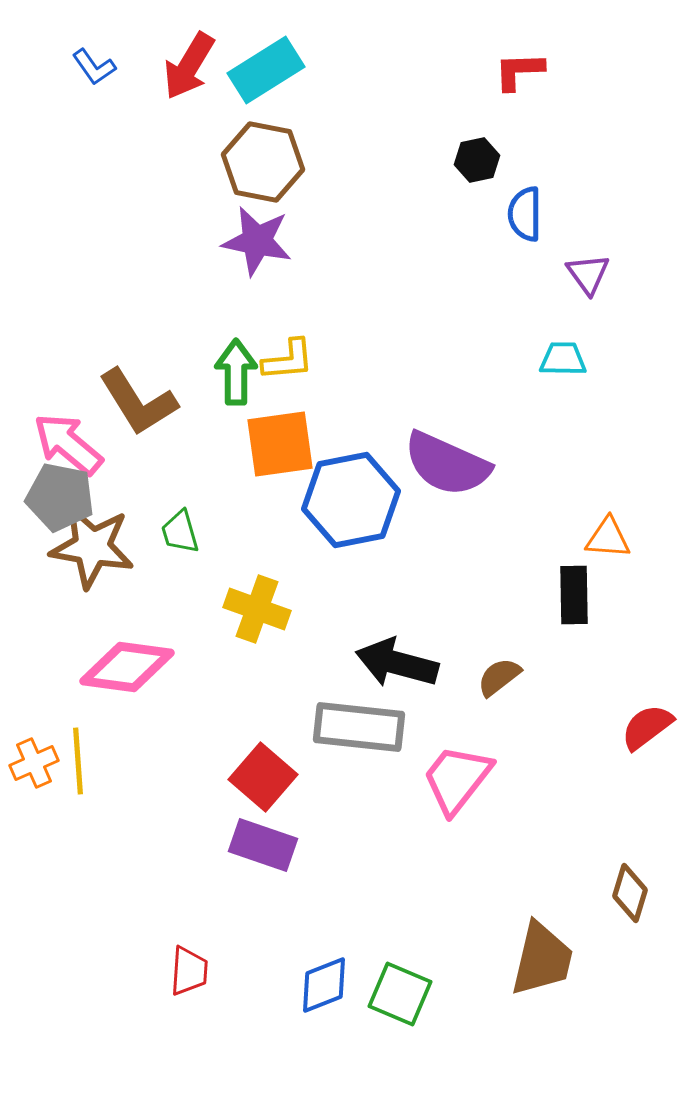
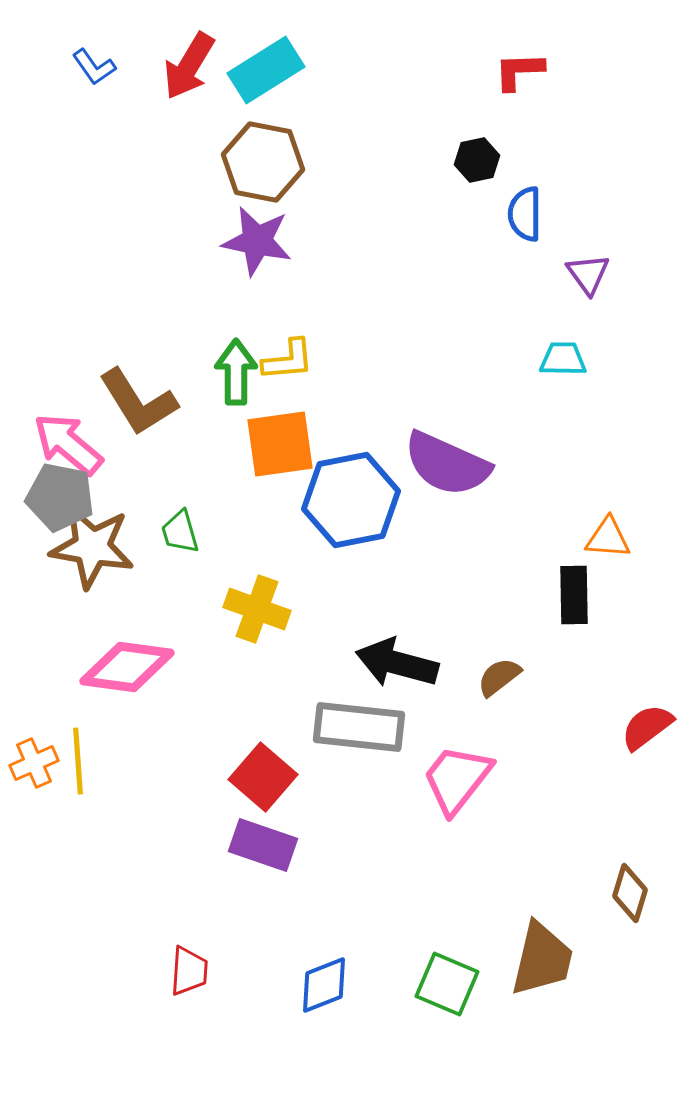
green square: moved 47 px right, 10 px up
